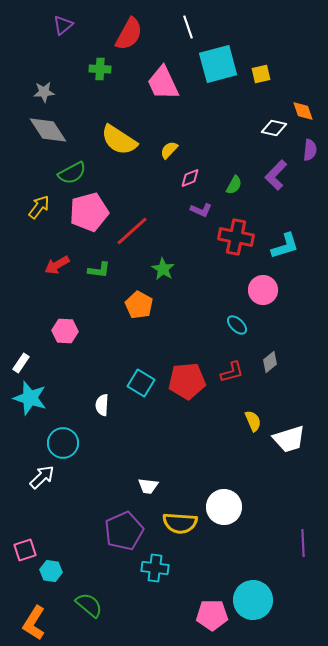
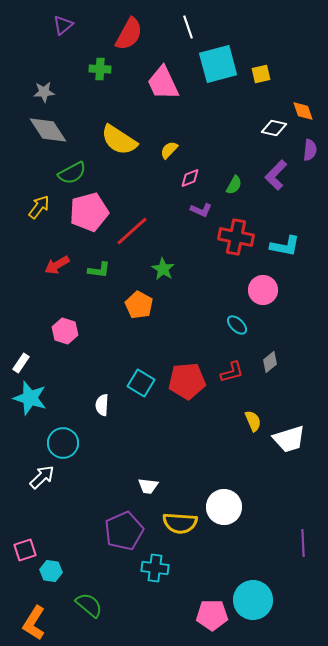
cyan L-shape at (285, 246): rotated 28 degrees clockwise
pink hexagon at (65, 331): rotated 15 degrees clockwise
